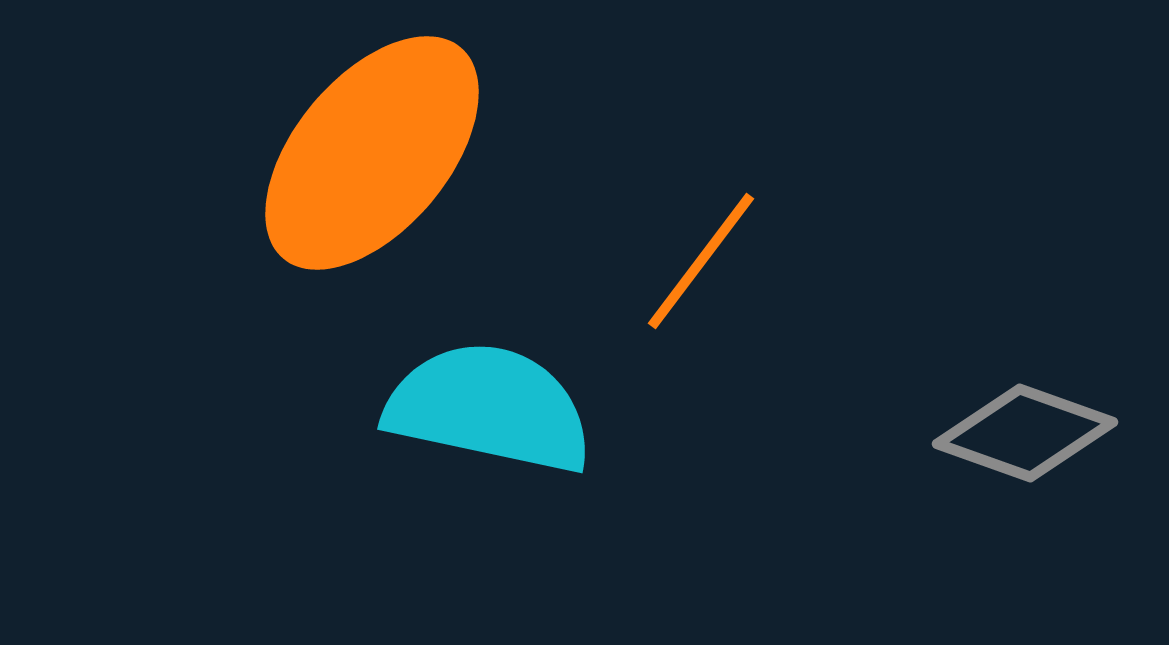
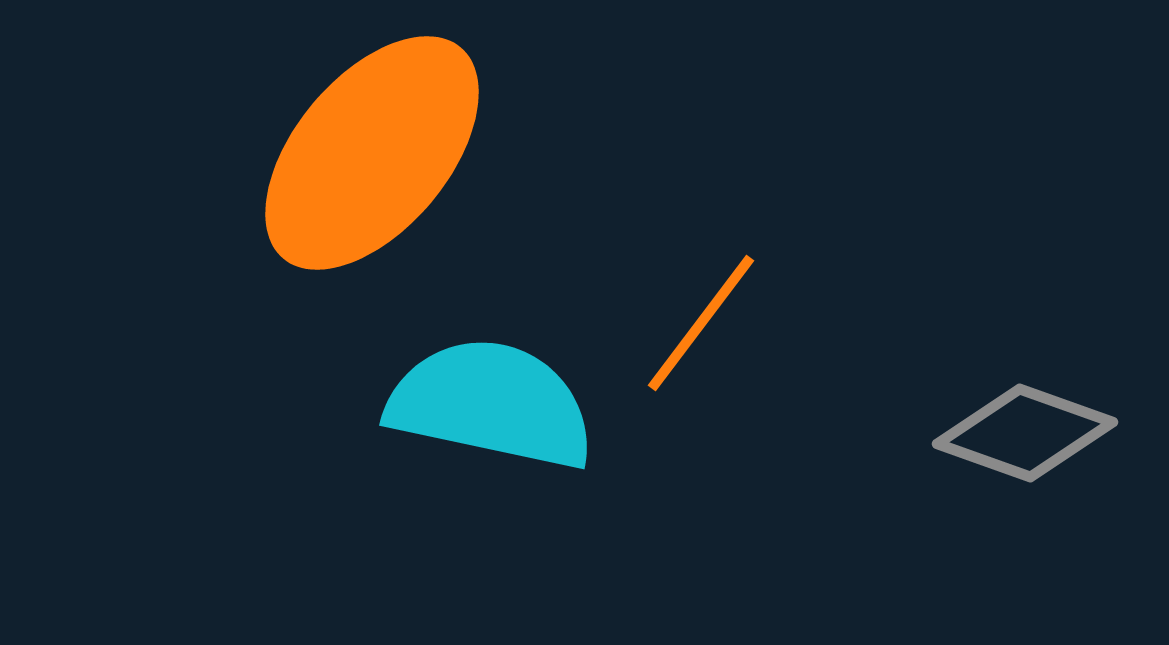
orange line: moved 62 px down
cyan semicircle: moved 2 px right, 4 px up
